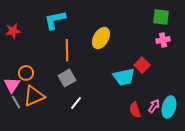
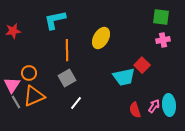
orange circle: moved 3 px right
cyan ellipse: moved 2 px up; rotated 20 degrees counterclockwise
